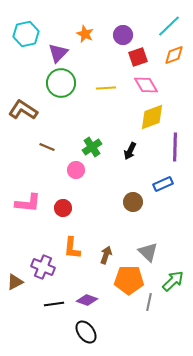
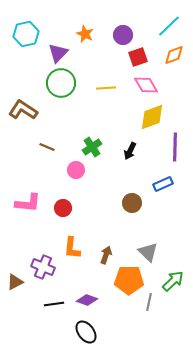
brown circle: moved 1 px left, 1 px down
